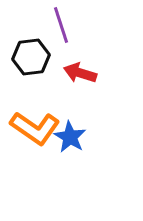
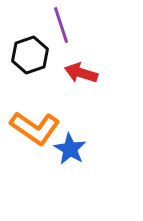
black hexagon: moved 1 px left, 2 px up; rotated 12 degrees counterclockwise
red arrow: moved 1 px right
blue star: moved 12 px down
